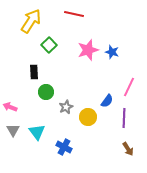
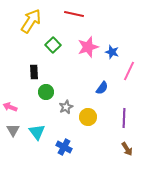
green square: moved 4 px right
pink star: moved 3 px up
pink line: moved 16 px up
blue semicircle: moved 5 px left, 13 px up
brown arrow: moved 1 px left
